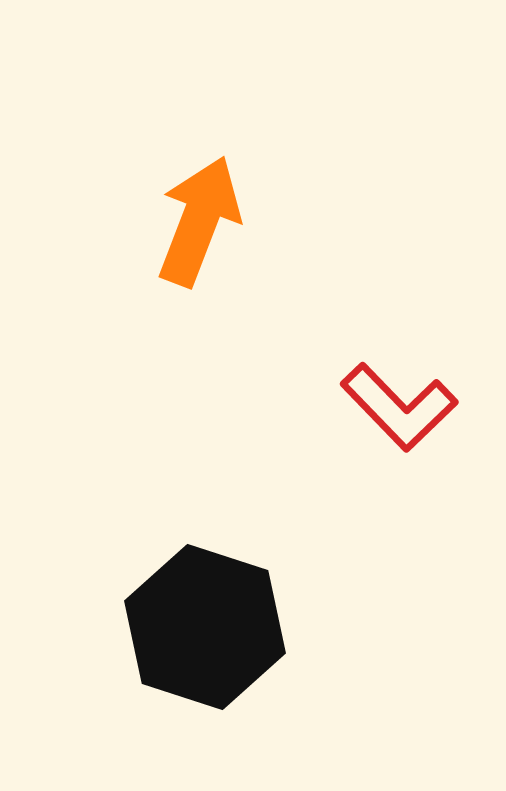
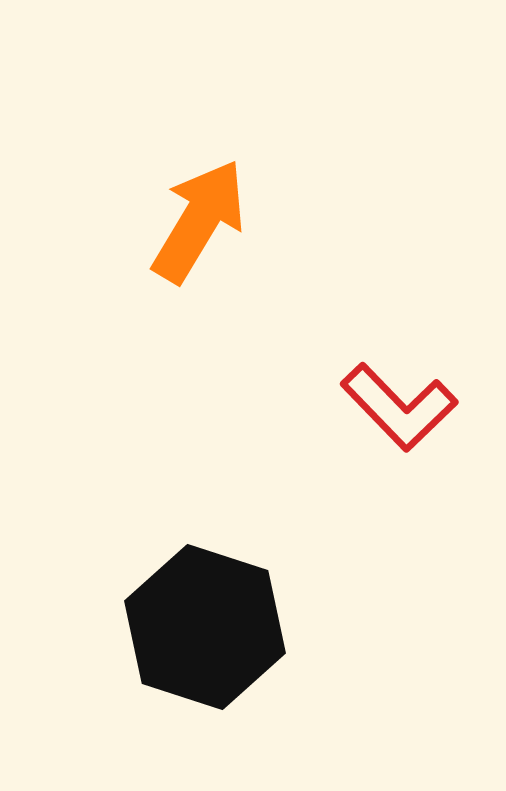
orange arrow: rotated 10 degrees clockwise
